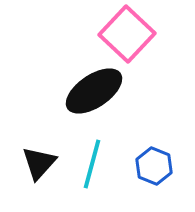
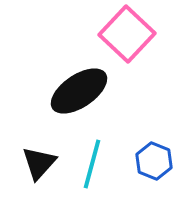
black ellipse: moved 15 px left
blue hexagon: moved 5 px up
